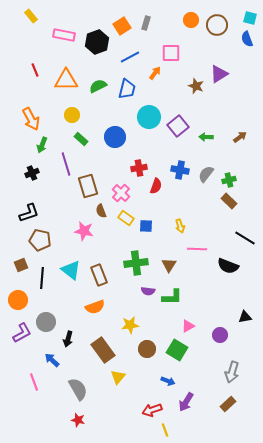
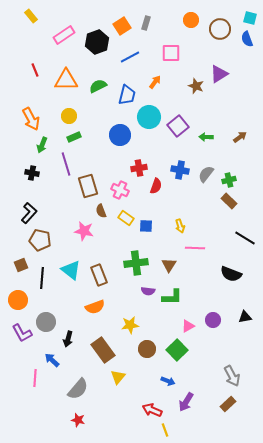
brown circle at (217, 25): moved 3 px right, 4 px down
pink rectangle at (64, 35): rotated 45 degrees counterclockwise
orange arrow at (155, 73): moved 9 px down
blue trapezoid at (127, 89): moved 6 px down
yellow circle at (72, 115): moved 3 px left, 1 px down
blue circle at (115, 137): moved 5 px right, 2 px up
green rectangle at (81, 139): moved 7 px left, 2 px up; rotated 64 degrees counterclockwise
black cross at (32, 173): rotated 32 degrees clockwise
pink cross at (121, 193): moved 1 px left, 3 px up; rotated 18 degrees counterclockwise
black L-shape at (29, 213): rotated 30 degrees counterclockwise
pink line at (197, 249): moved 2 px left, 1 px up
black semicircle at (228, 266): moved 3 px right, 8 px down
purple L-shape at (22, 333): rotated 90 degrees clockwise
purple circle at (220, 335): moved 7 px left, 15 px up
green square at (177, 350): rotated 15 degrees clockwise
gray arrow at (232, 372): moved 4 px down; rotated 45 degrees counterclockwise
pink line at (34, 382): moved 1 px right, 4 px up; rotated 24 degrees clockwise
gray semicircle at (78, 389): rotated 70 degrees clockwise
red arrow at (152, 410): rotated 42 degrees clockwise
